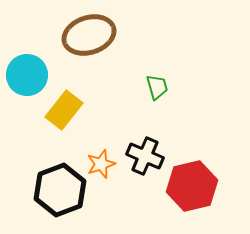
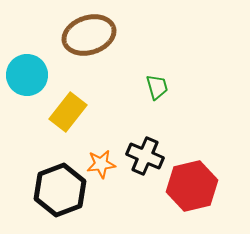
yellow rectangle: moved 4 px right, 2 px down
orange star: rotated 12 degrees clockwise
